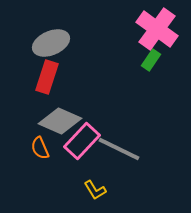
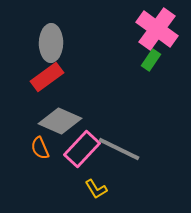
gray ellipse: rotated 66 degrees counterclockwise
red rectangle: rotated 36 degrees clockwise
pink rectangle: moved 8 px down
yellow L-shape: moved 1 px right, 1 px up
